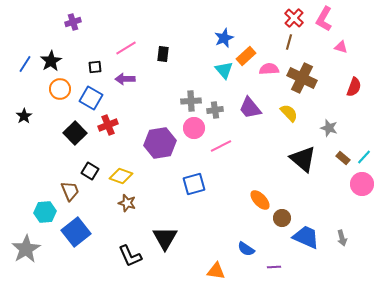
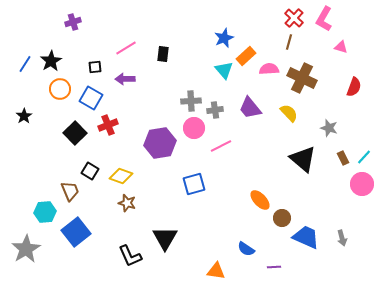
brown rectangle at (343, 158): rotated 24 degrees clockwise
